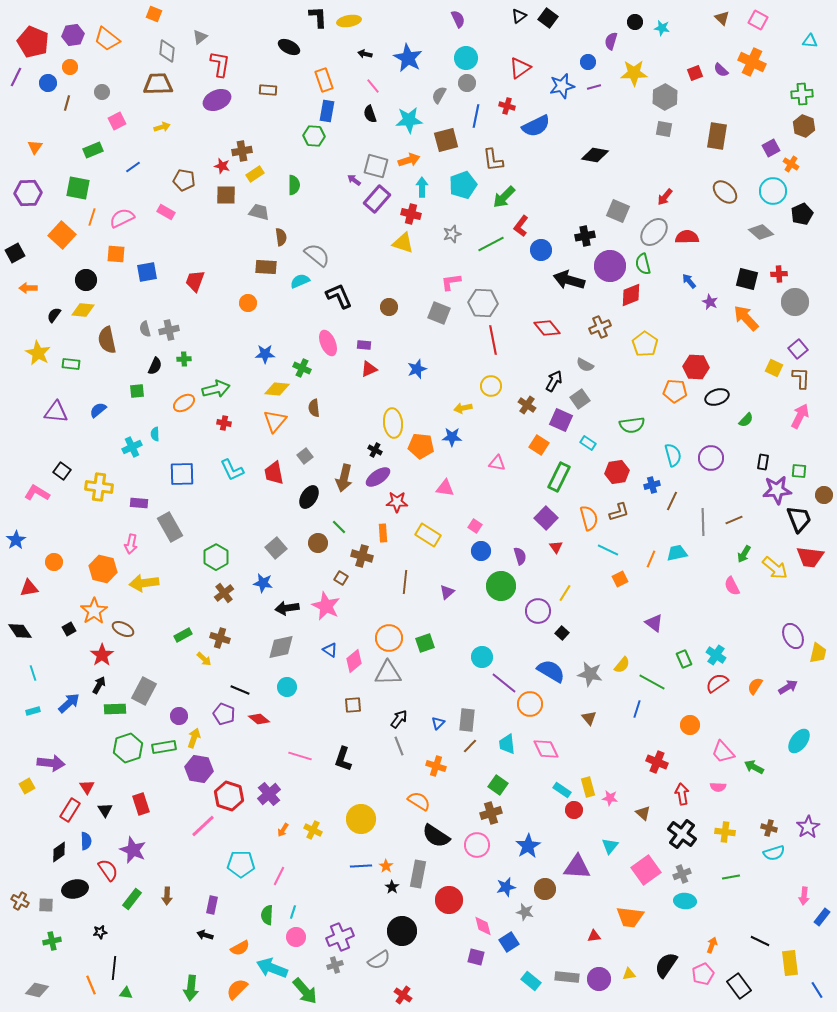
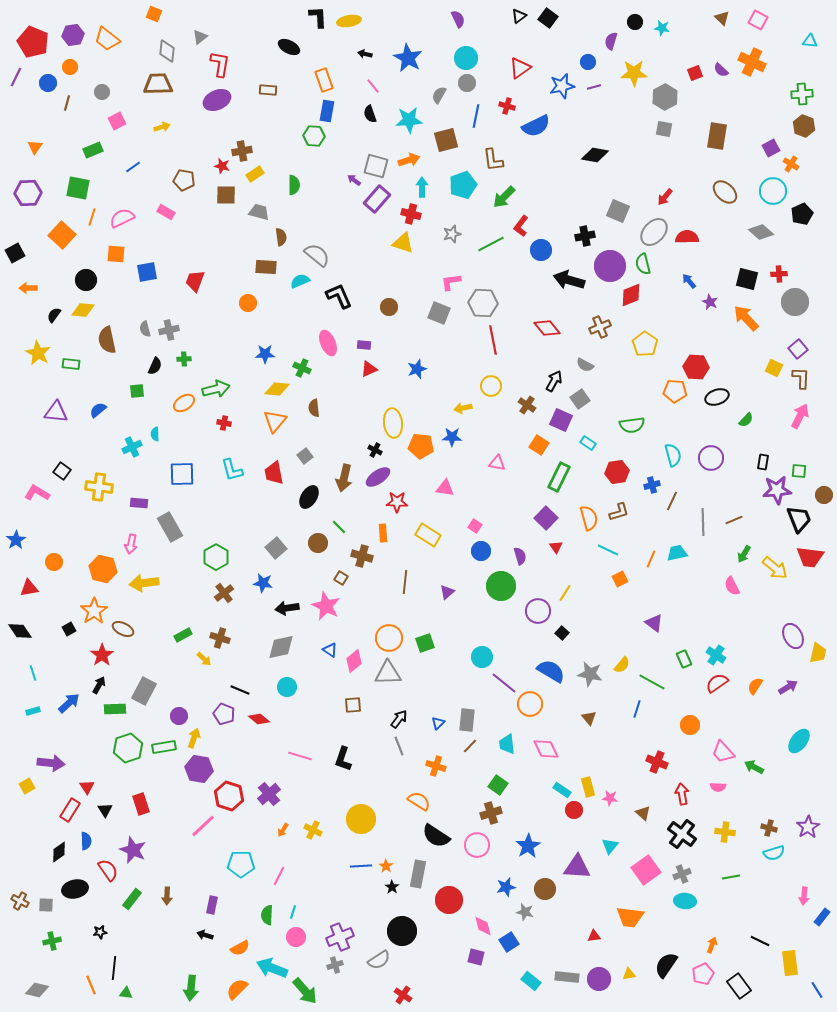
cyan L-shape at (232, 470): rotated 10 degrees clockwise
